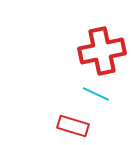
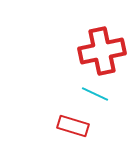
cyan line: moved 1 px left
